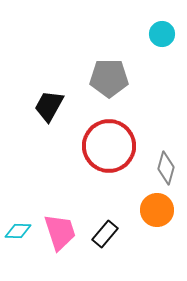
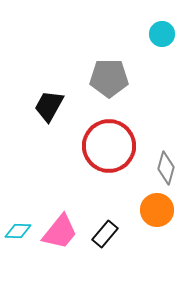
pink trapezoid: rotated 57 degrees clockwise
